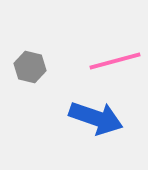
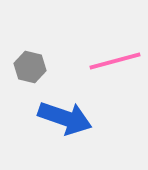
blue arrow: moved 31 px left
